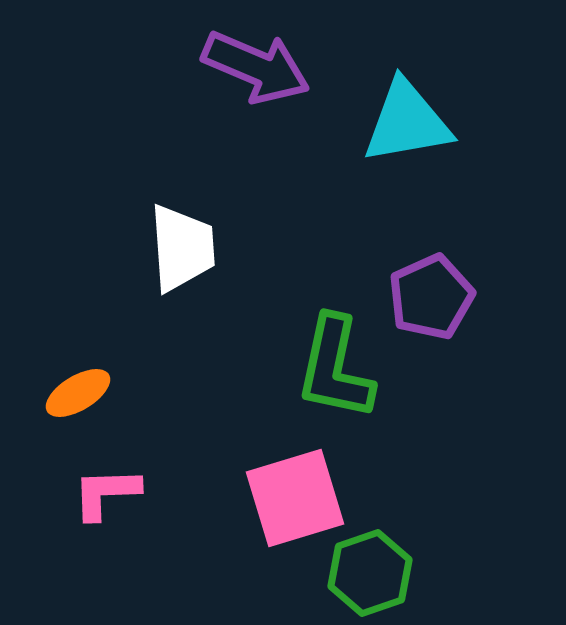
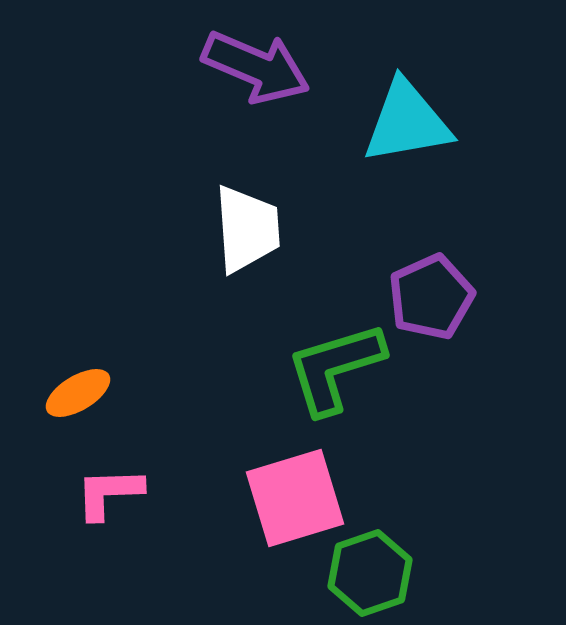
white trapezoid: moved 65 px right, 19 px up
green L-shape: rotated 61 degrees clockwise
pink L-shape: moved 3 px right
